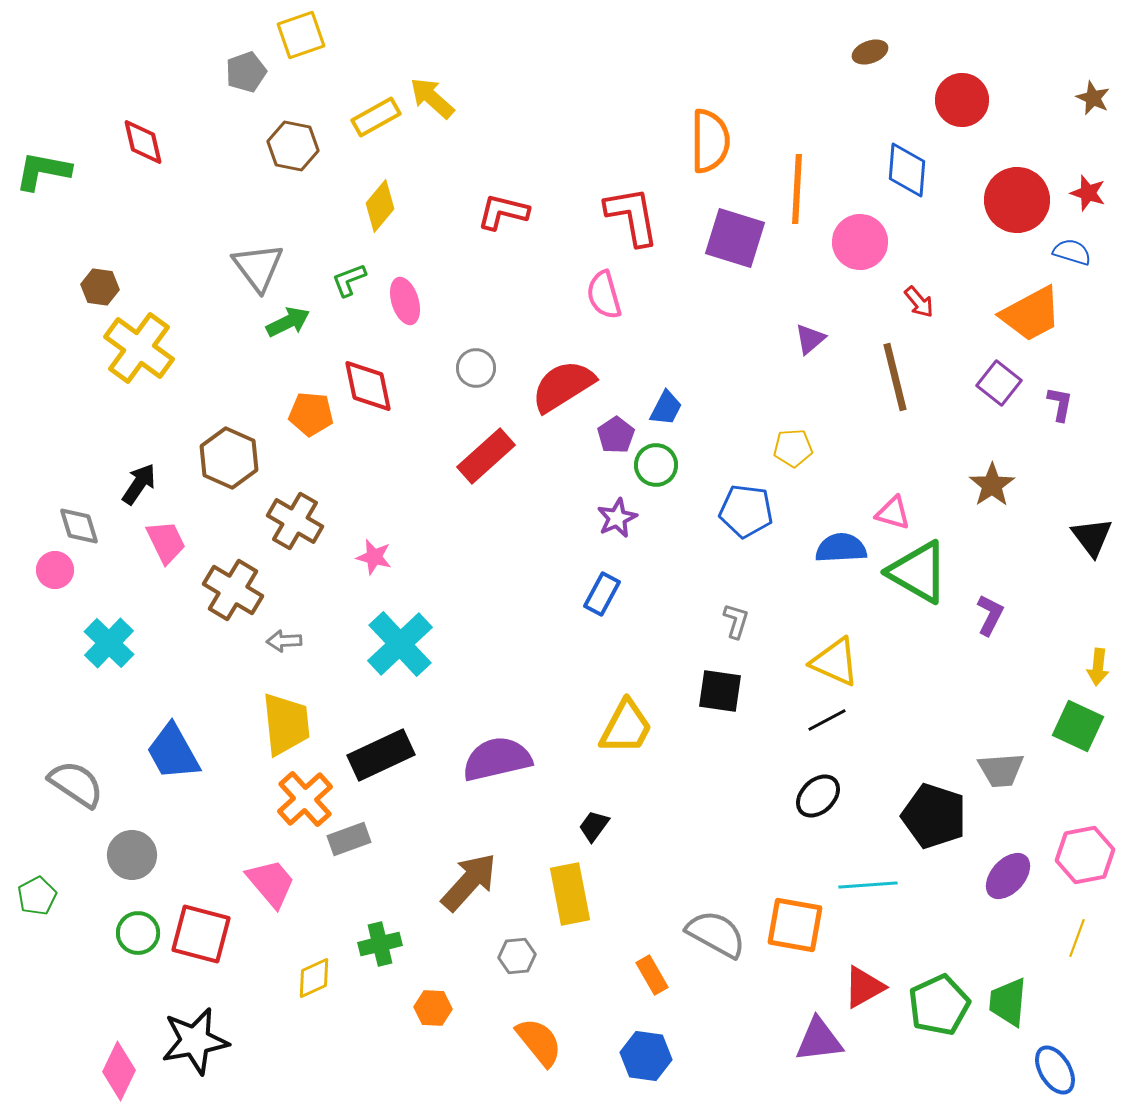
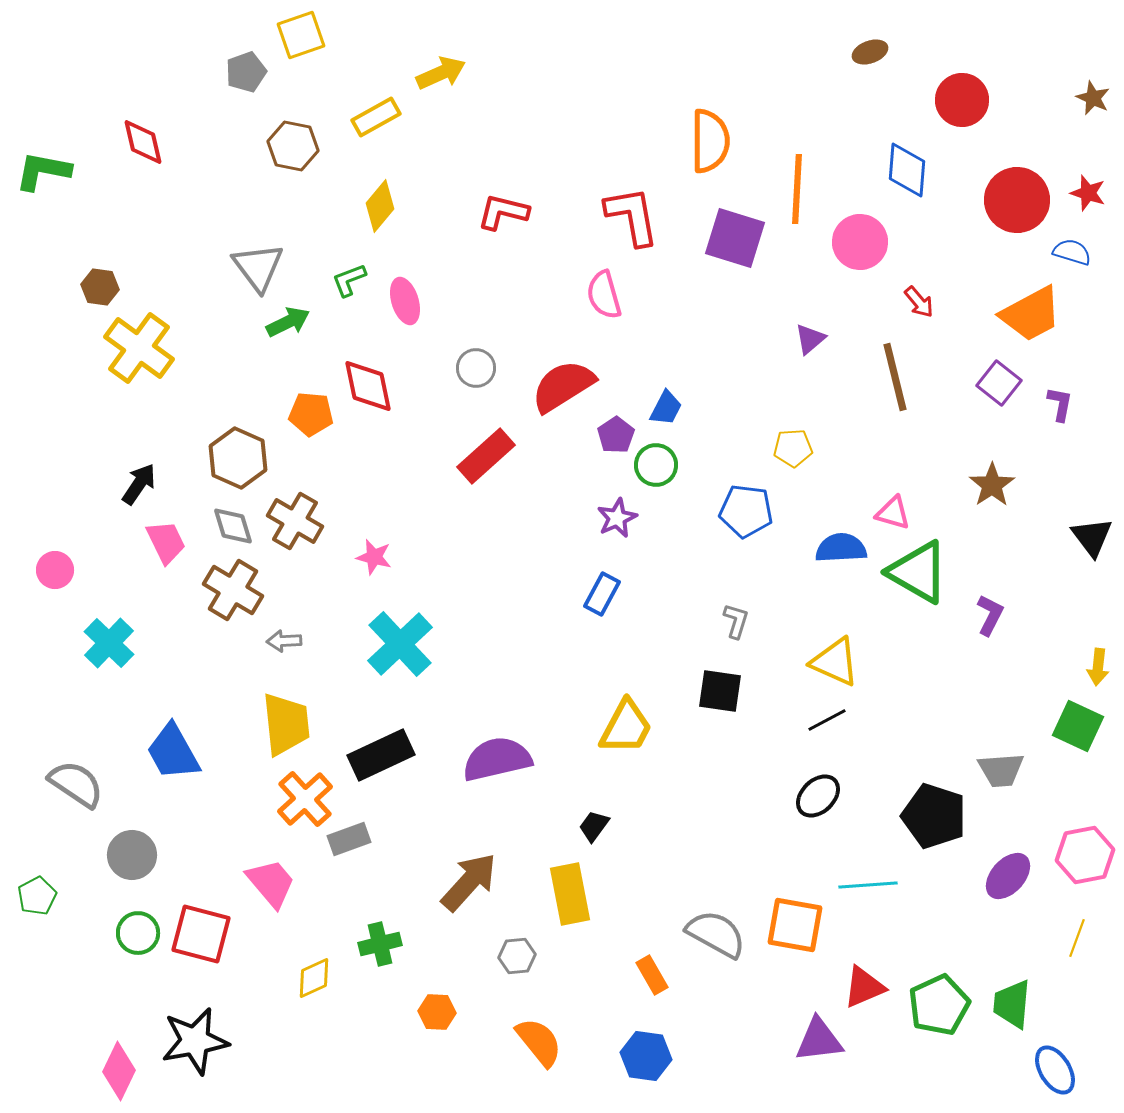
yellow arrow at (432, 98): moved 9 px right, 25 px up; rotated 114 degrees clockwise
brown hexagon at (229, 458): moved 9 px right
gray diamond at (79, 526): moved 154 px right
red triangle at (864, 987): rotated 6 degrees clockwise
green trapezoid at (1008, 1002): moved 4 px right, 2 px down
orange hexagon at (433, 1008): moved 4 px right, 4 px down
